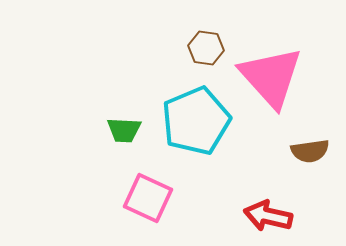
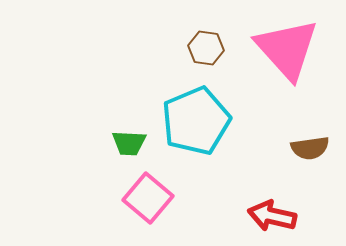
pink triangle: moved 16 px right, 28 px up
green trapezoid: moved 5 px right, 13 px down
brown semicircle: moved 3 px up
pink square: rotated 15 degrees clockwise
red arrow: moved 4 px right
